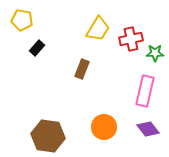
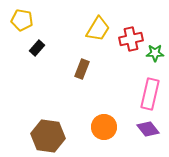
pink rectangle: moved 5 px right, 3 px down
